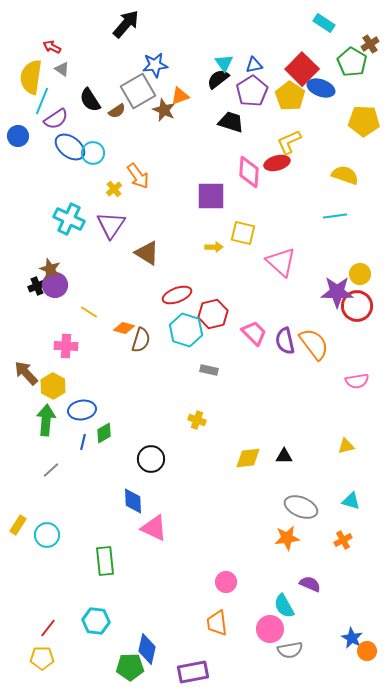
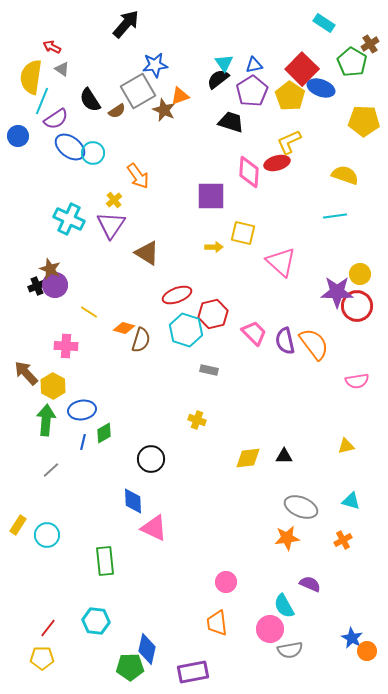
yellow cross at (114, 189): moved 11 px down
